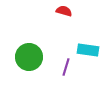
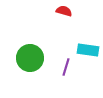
green circle: moved 1 px right, 1 px down
